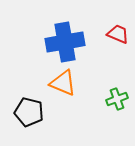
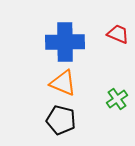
blue cross: rotated 9 degrees clockwise
green cross: rotated 15 degrees counterclockwise
black pentagon: moved 32 px right, 8 px down
